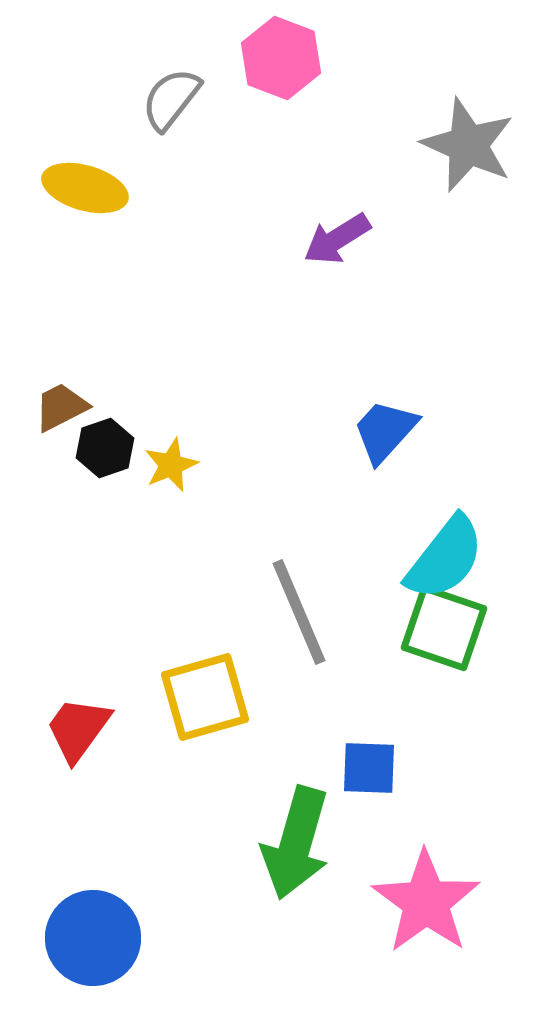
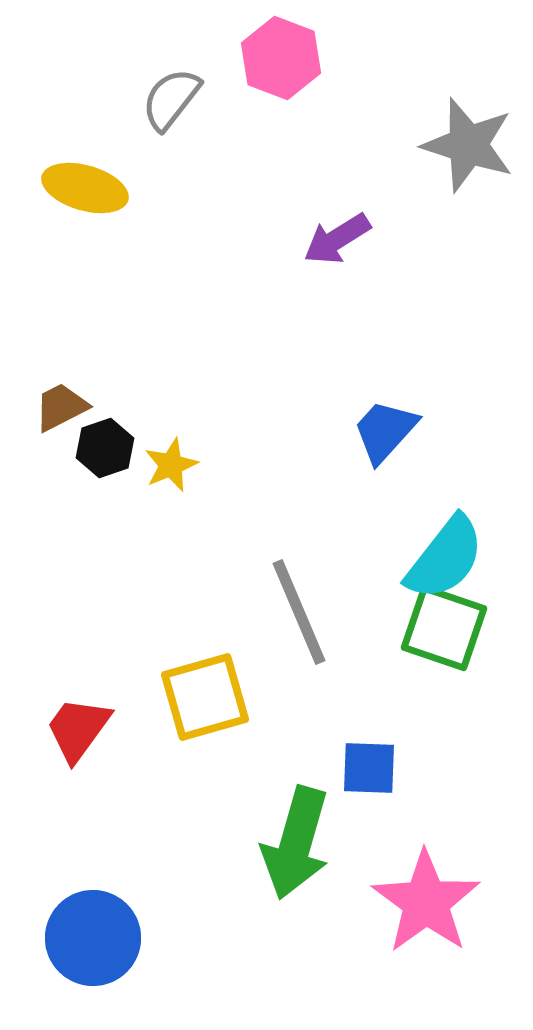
gray star: rotated 6 degrees counterclockwise
